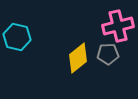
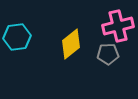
cyan hexagon: rotated 20 degrees counterclockwise
yellow diamond: moved 7 px left, 14 px up
